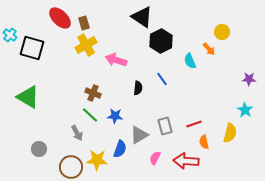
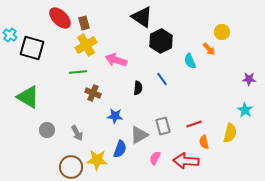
green line: moved 12 px left, 43 px up; rotated 48 degrees counterclockwise
gray rectangle: moved 2 px left
gray circle: moved 8 px right, 19 px up
